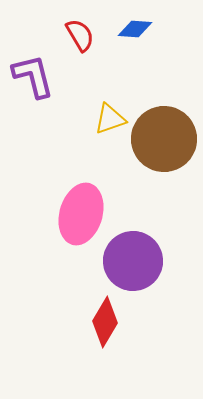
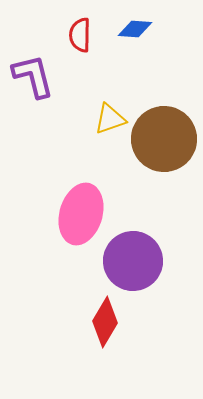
red semicircle: rotated 148 degrees counterclockwise
